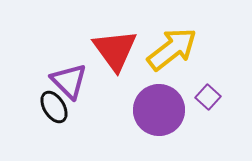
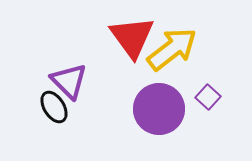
red triangle: moved 17 px right, 13 px up
purple circle: moved 1 px up
